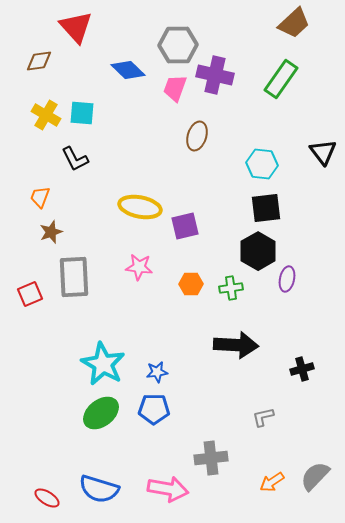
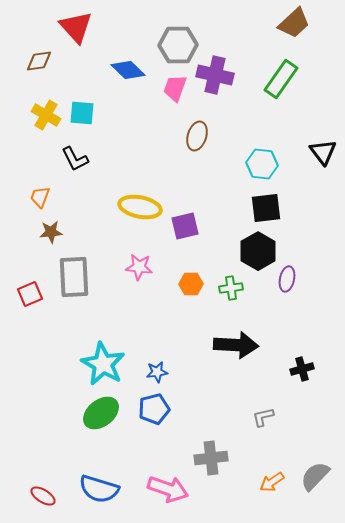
brown star: rotated 15 degrees clockwise
blue pentagon: rotated 16 degrees counterclockwise
pink arrow: rotated 9 degrees clockwise
red ellipse: moved 4 px left, 2 px up
